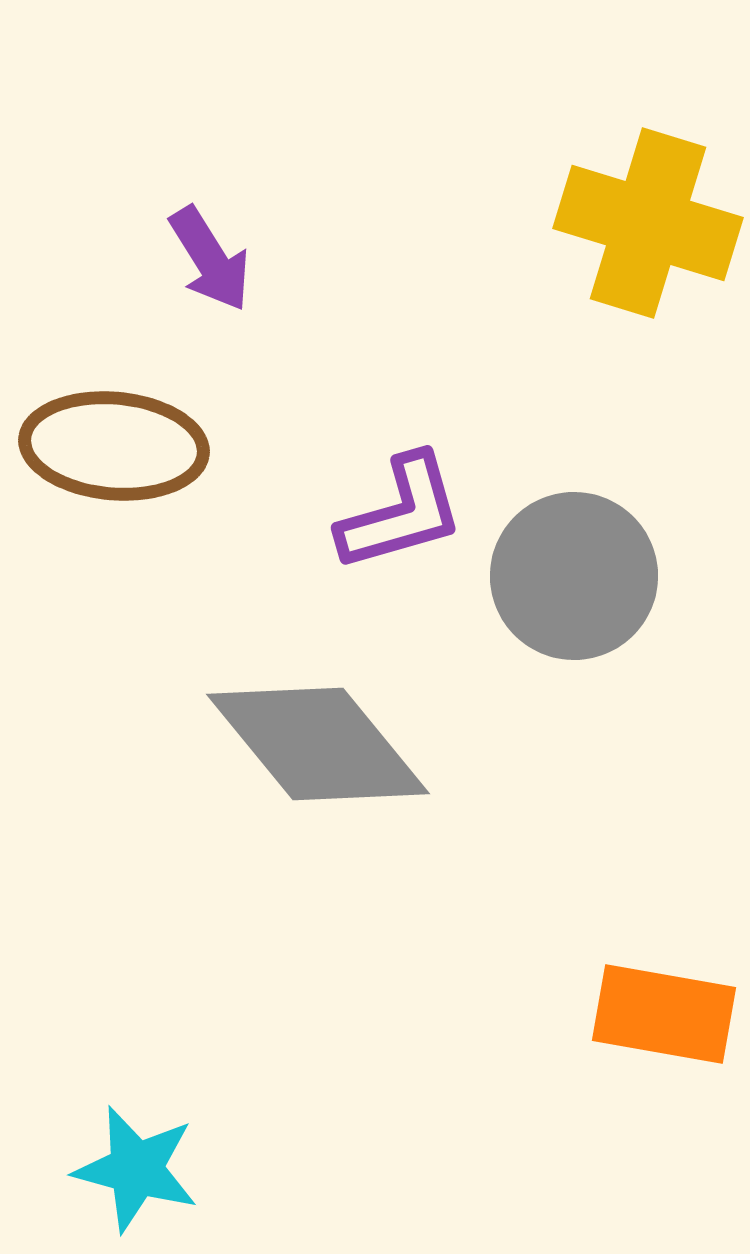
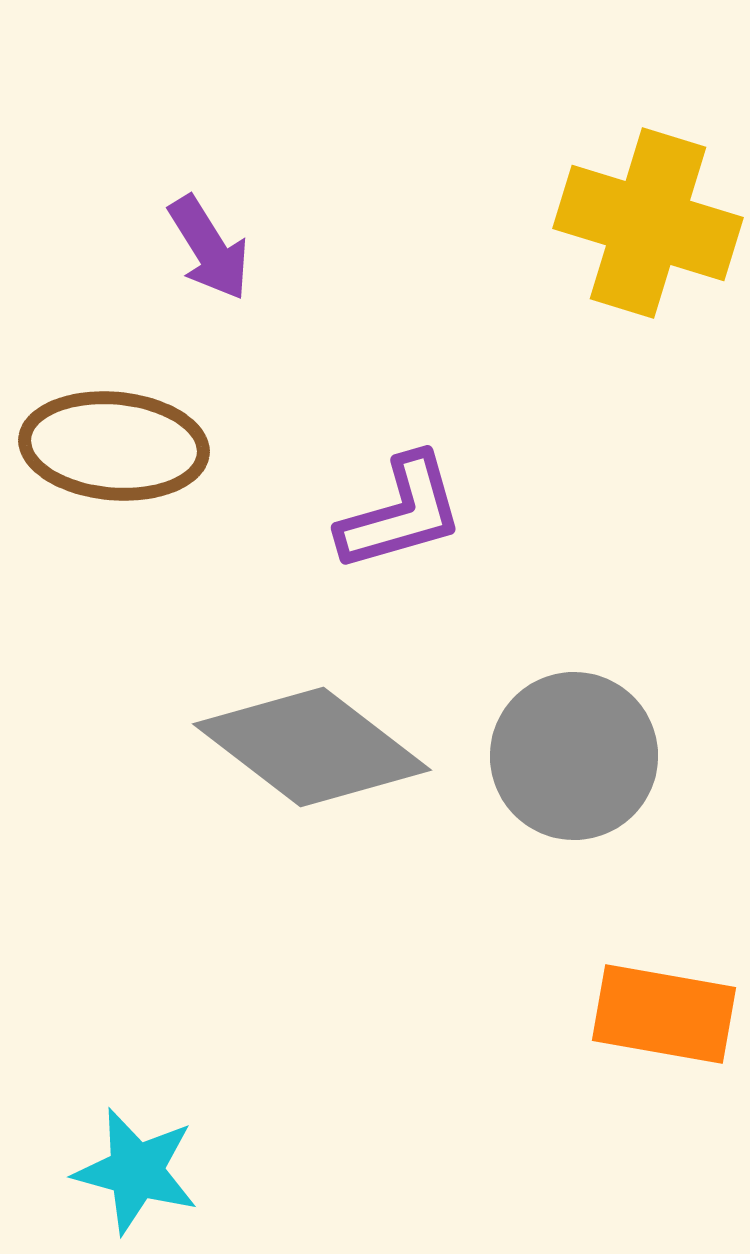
purple arrow: moved 1 px left, 11 px up
gray circle: moved 180 px down
gray diamond: moved 6 px left, 3 px down; rotated 13 degrees counterclockwise
cyan star: moved 2 px down
